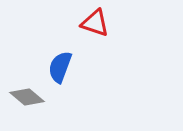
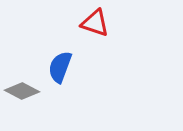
gray diamond: moved 5 px left, 6 px up; rotated 12 degrees counterclockwise
